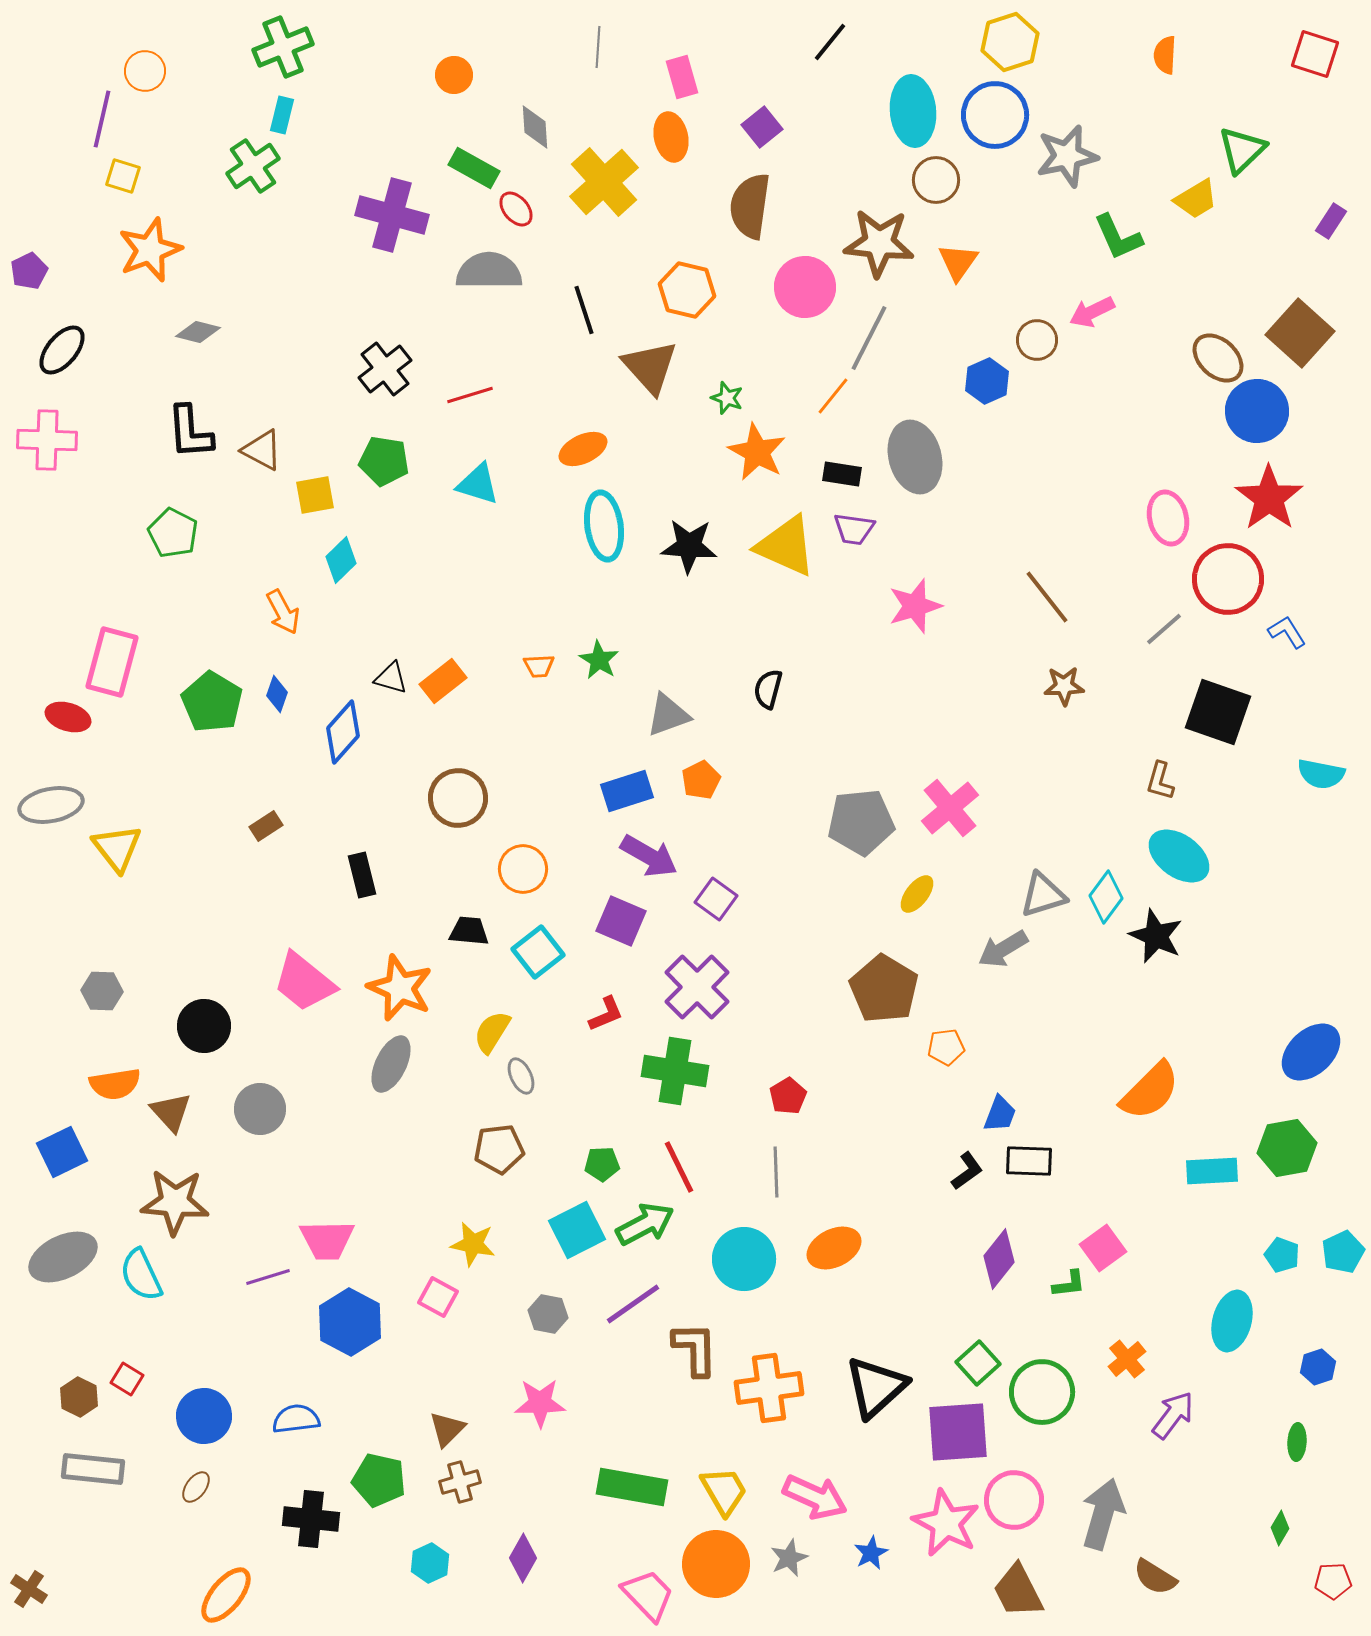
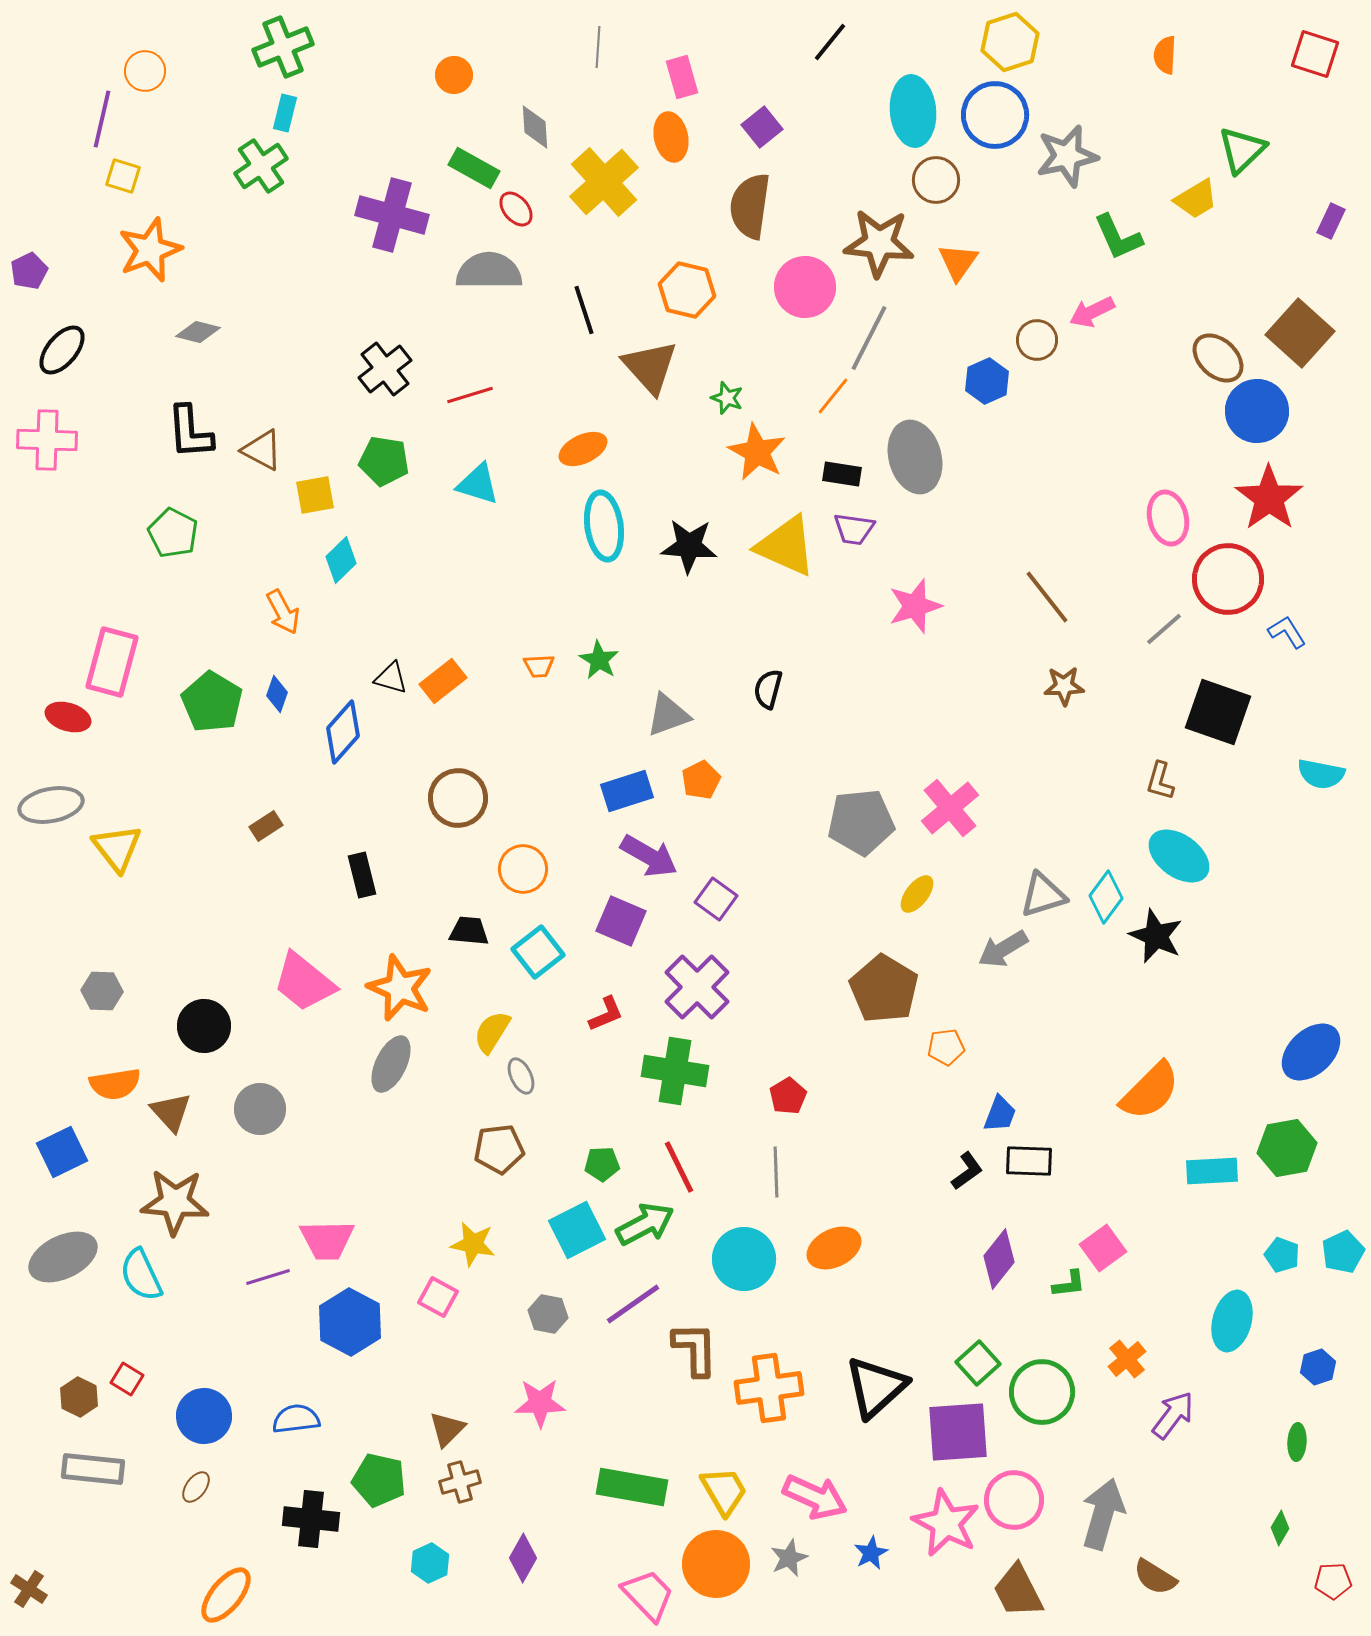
cyan rectangle at (282, 115): moved 3 px right, 2 px up
green cross at (253, 166): moved 8 px right
purple rectangle at (1331, 221): rotated 8 degrees counterclockwise
